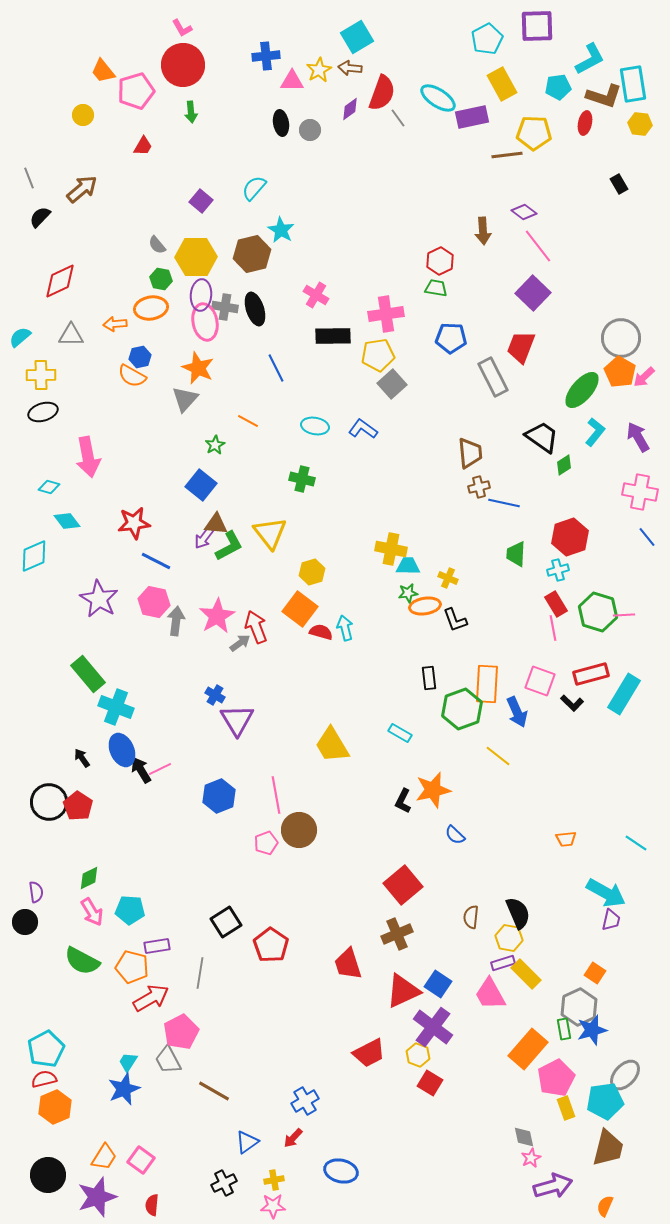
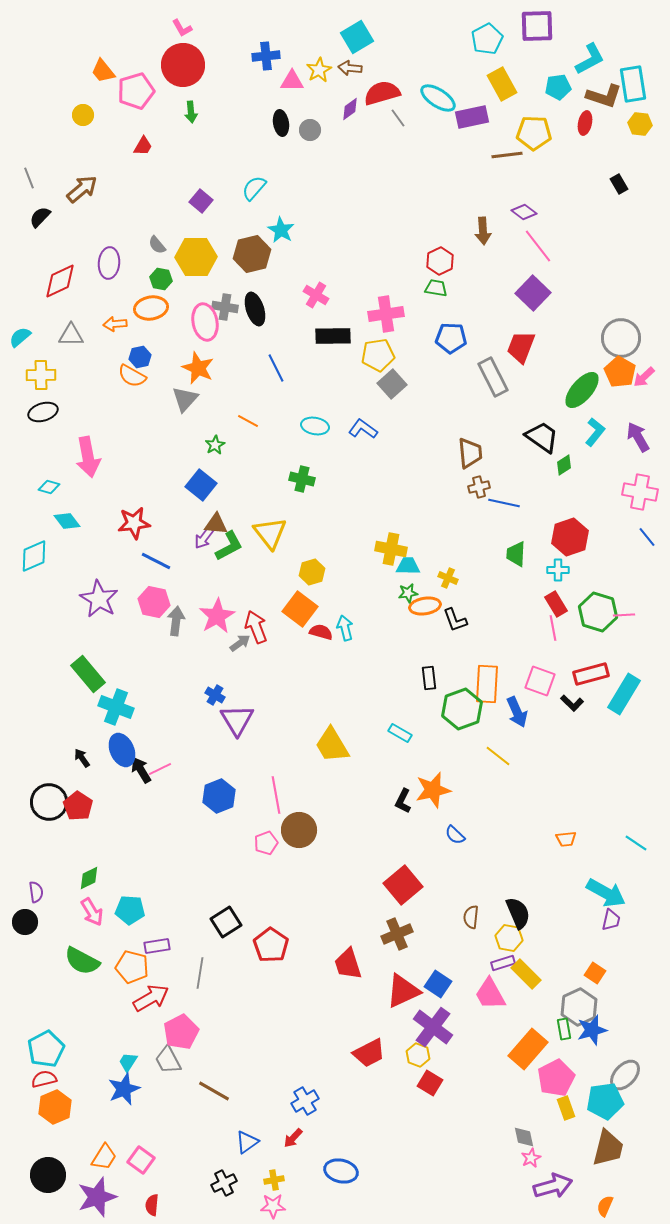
red semicircle at (382, 93): rotated 126 degrees counterclockwise
purple ellipse at (201, 295): moved 92 px left, 32 px up
cyan cross at (558, 570): rotated 15 degrees clockwise
